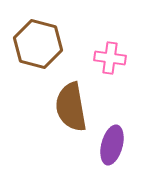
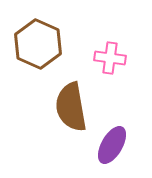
brown hexagon: rotated 9 degrees clockwise
purple ellipse: rotated 15 degrees clockwise
